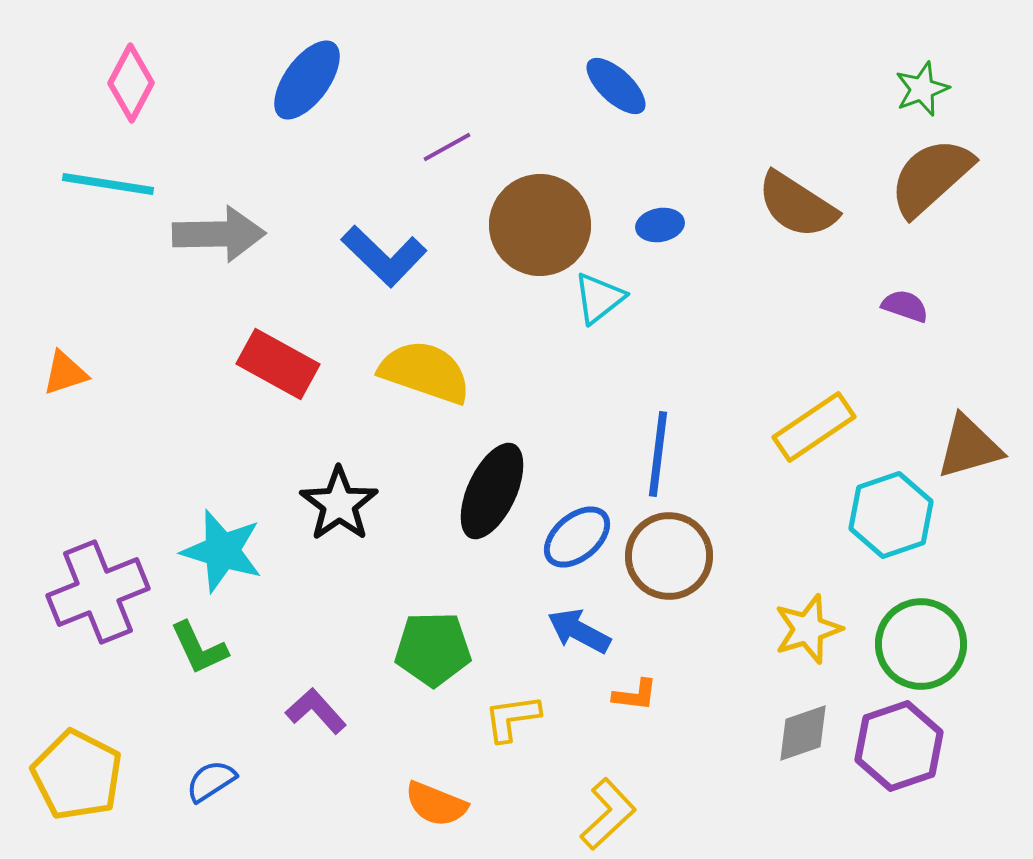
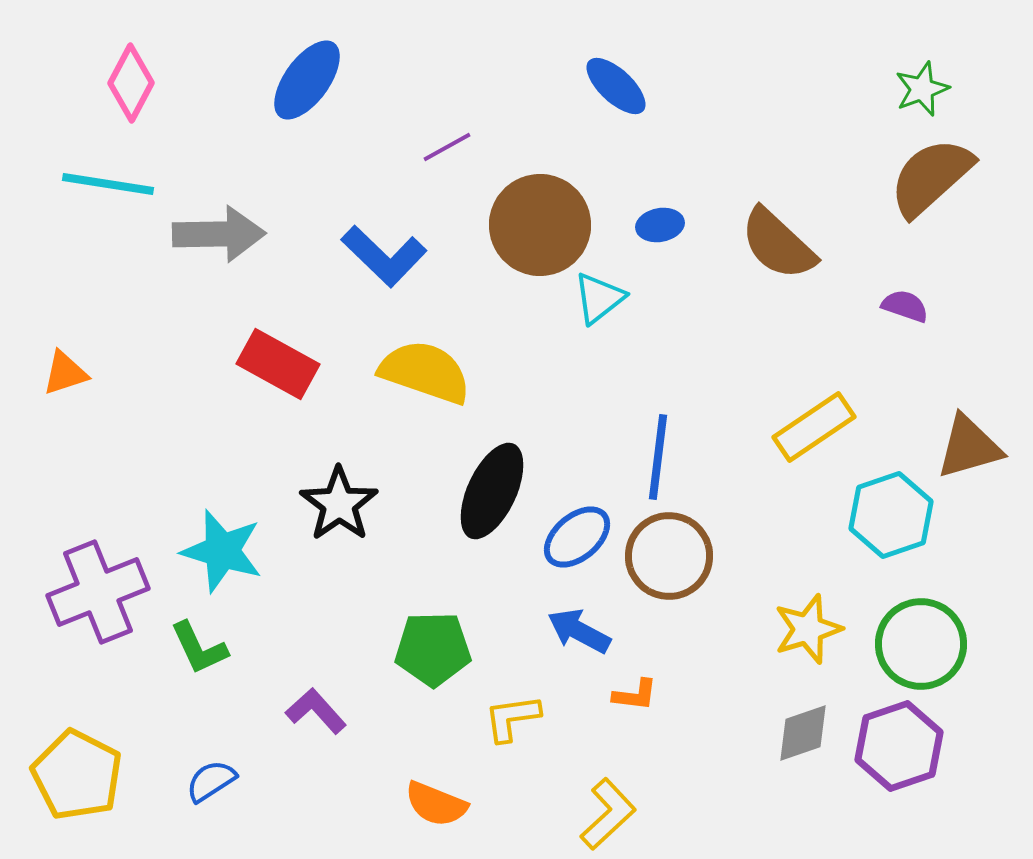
brown semicircle at (797, 205): moved 19 px left, 39 px down; rotated 10 degrees clockwise
blue line at (658, 454): moved 3 px down
